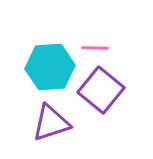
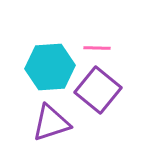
pink line: moved 2 px right
purple square: moved 3 px left
